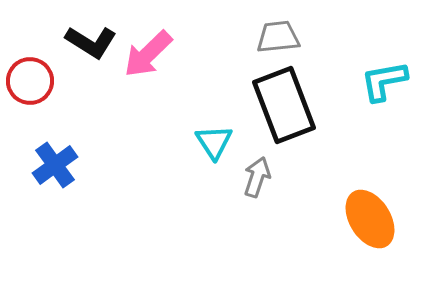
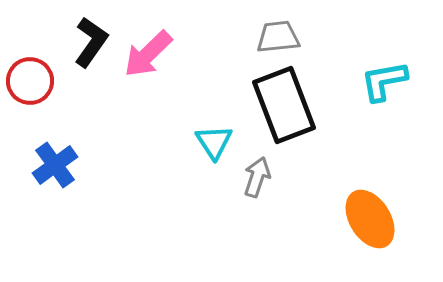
black L-shape: rotated 87 degrees counterclockwise
